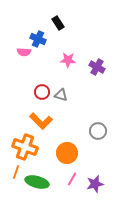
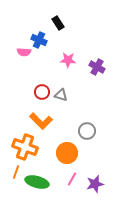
blue cross: moved 1 px right, 1 px down
gray circle: moved 11 px left
